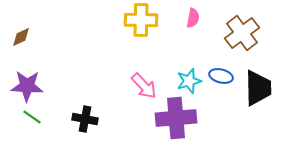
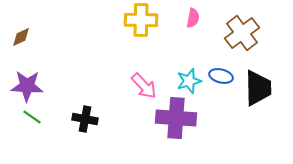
purple cross: rotated 9 degrees clockwise
